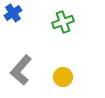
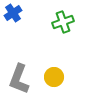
gray L-shape: moved 2 px left, 9 px down; rotated 20 degrees counterclockwise
yellow circle: moved 9 px left
